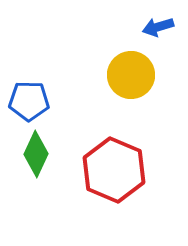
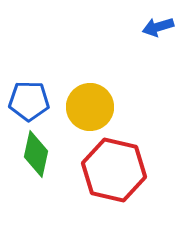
yellow circle: moved 41 px left, 32 px down
green diamond: rotated 12 degrees counterclockwise
red hexagon: rotated 10 degrees counterclockwise
